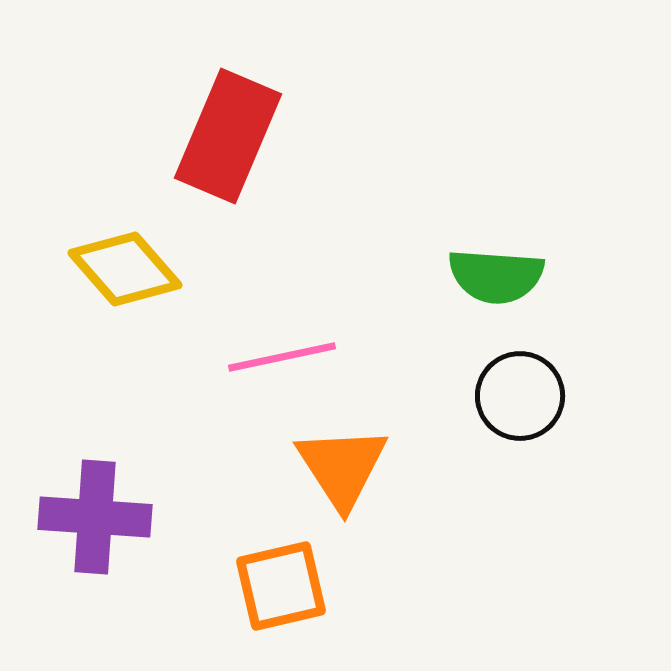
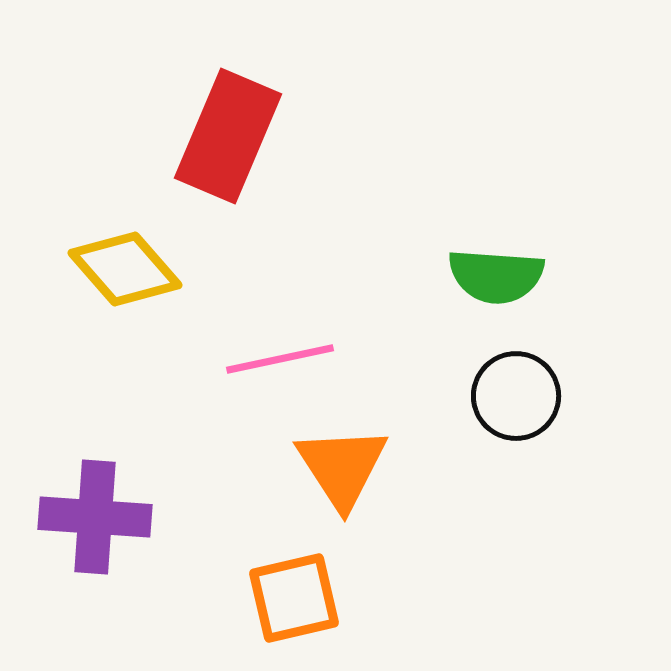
pink line: moved 2 px left, 2 px down
black circle: moved 4 px left
orange square: moved 13 px right, 12 px down
